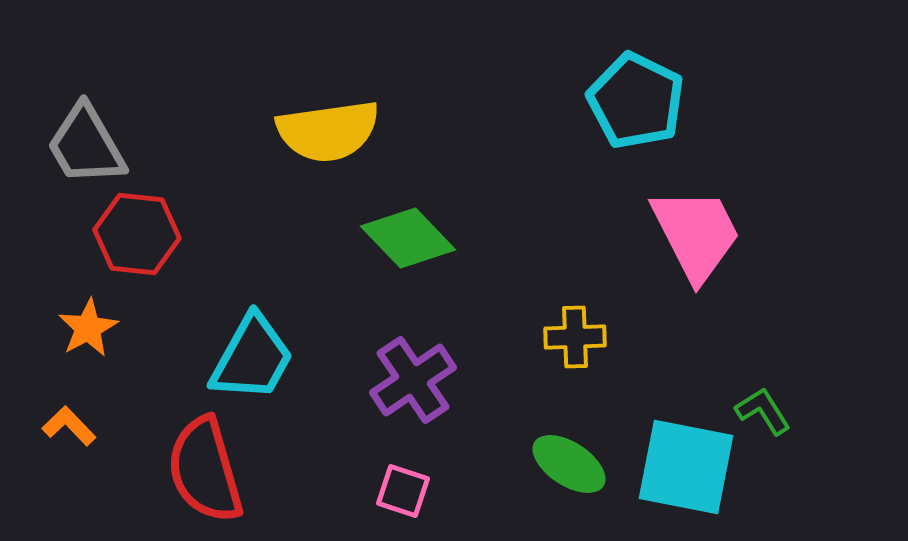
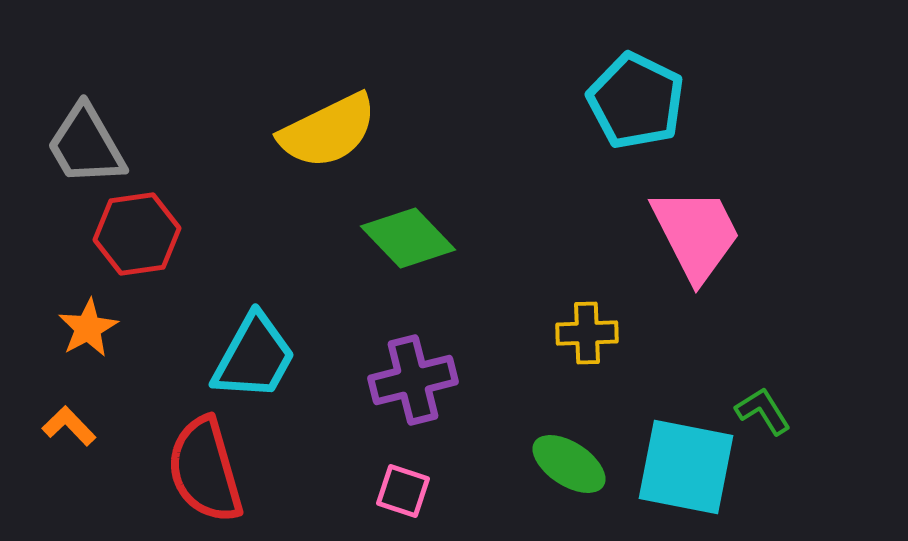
yellow semicircle: rotated 18 degrees counterclockwise
red hexagon: rotated 14 degrees counterclockwise
yellow cross: moved 12 px right, 4 px up
cyan trapezoid: moved 2 px right, 1 px up
purple cross: rotated 20 degrees clockwise
